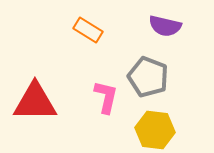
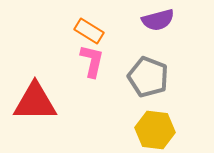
purple semicircle: moved 7 px left, 6 px up; rotated 28 degrees counterclockwise
orange rectangle: moved 1 px right, 1 px down
pink L-shape: moved 14 px left, 36 px up
